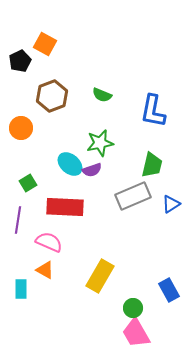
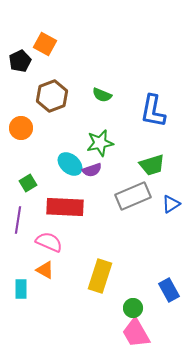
green trapezoid: rotated 60 degrees clockwise
yellow rectangle: rotated 12 degrees counterclockwise
